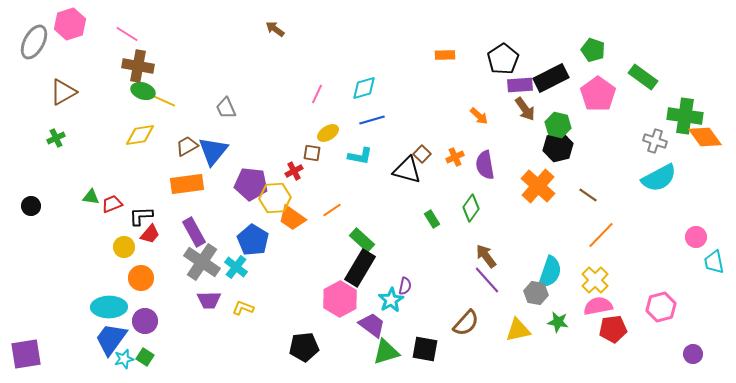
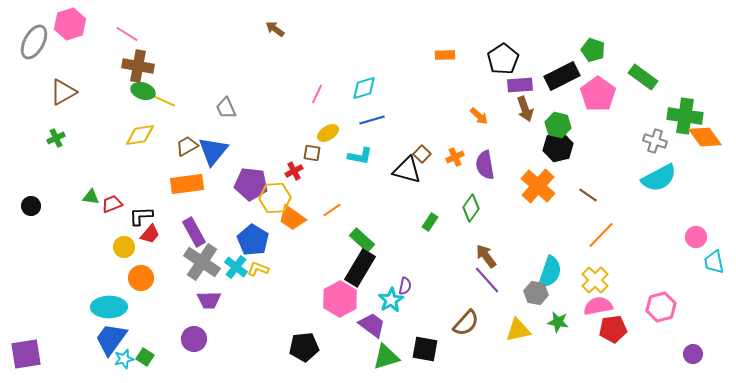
black rectangle at (551, 78): moved 11 px right, 2 px up
brown arrow at (525, 109): rotated 15 degrees clockwise
green rectangle at (432, 219): moved 2 px left, 3 px down; rotated 66 degrees clockwise
yellow L-shape at (243, 308): moved 15 px right, 39 px up
purple circle at (145, 321): moved 49 px right, 18 px down
green triangle at (386, 352): moved 5 px down
